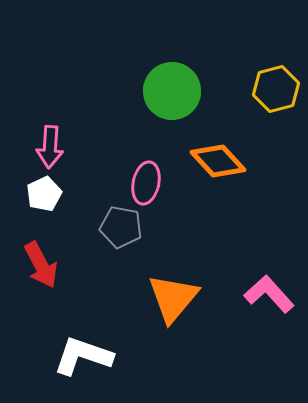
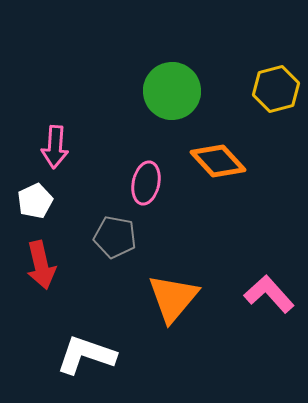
pink arrow: moved 5 px right
white pentagon: moved 9 px left, 7 px down
gray pentagon: moved 6 px left, 10 px down
red arrow: rotated 15 degrees clockwise
white L-shape: moved 3 px right, 1 px up
